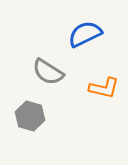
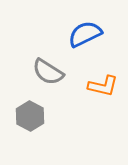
orange L-shape: moved 1 px left, 2 px up
gray hexagon: rotated 12 degrees clockwise
